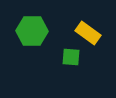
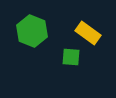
green hexagon: rotated 20 degrees clockwise
